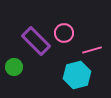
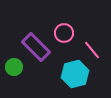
purple rectangle: moved 6 px down
pink line: rotated 66 degrees clockwise
cyan hexagon: moved 2 px left, 1 px up
